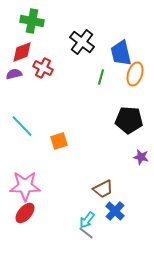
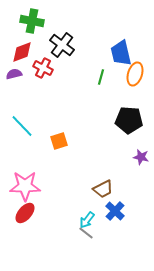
black cross: moved 20 px left, 3 px down
